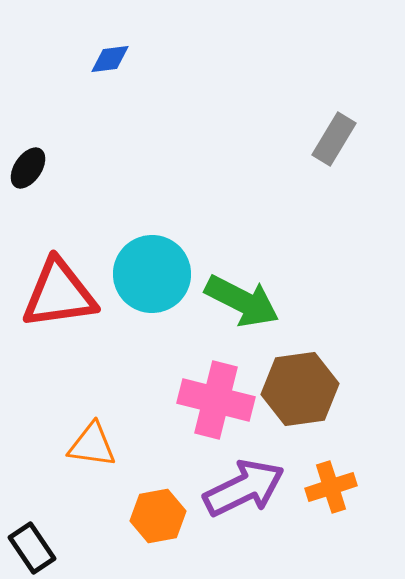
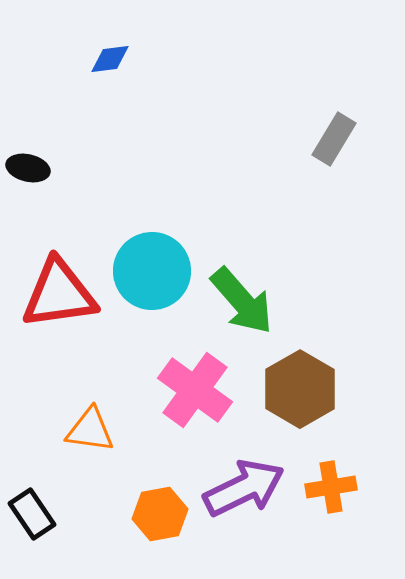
black ellipse: rotated 69 degrees clockwise
cyan circle: moved 3 px up
green arrow: rotated 22 degrees clockwise
brown hexagon: rotated 22 degrees counterclockwise
pink cross: moved 21 px left, 10 px up; rotated 22 degrees clockwise
orange triangle: moved 2 px left, 15 px up
orange cross: rotated 9 degrees clockwise
orange hexagon: moved 2 px right, 2 px up
black rectangle: moved 34 px up
